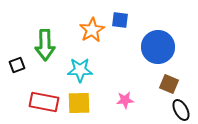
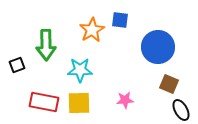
green arrow: moved 1 px right
